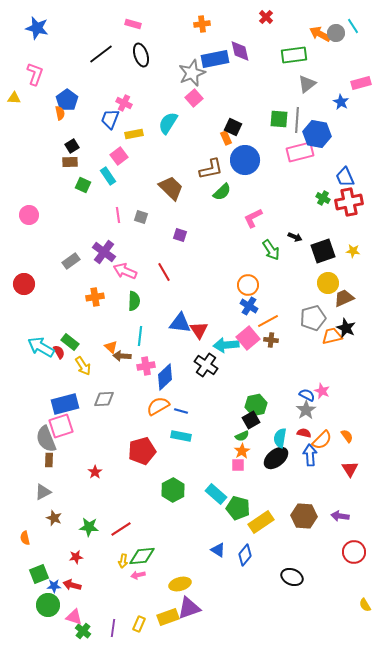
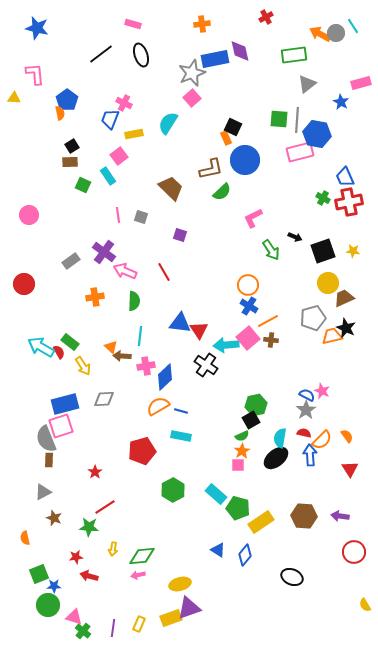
red cross at (266, 17): rotated 16 degrees clockwise
pink L-shape at (35, 74): rotated 25 degrees counterclockwise
pink square at (194, 98): moved 2 px left
red line at (121, 529): moved 16 px left, 22 px up
yellow arrow at (123, 561): moved 10 px left, 12 px up
red arrow at (72, 585): moved 17 px right, 9 px up
yellow rectangle at (168, 617): moved 3 px right, 1 px down
